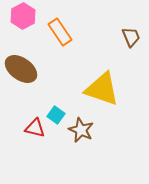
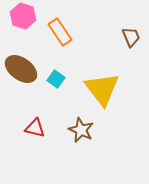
pink hexagon: rotated 15 degrees counterclockwise
yellow triangle: rotated 33 degrees clockwise
cyan square: moved 36 px up
